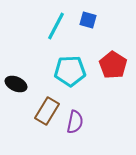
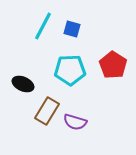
blue square: moved 16 px left, 9 px down
cyan line: moved 13 px left
cyan pentagon: moved 1 px up
black ellipse: moved 7 px right
purple semicircle: rotated 95 degrees clockwise
